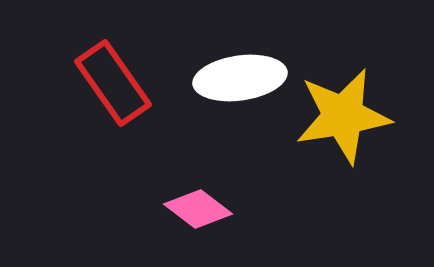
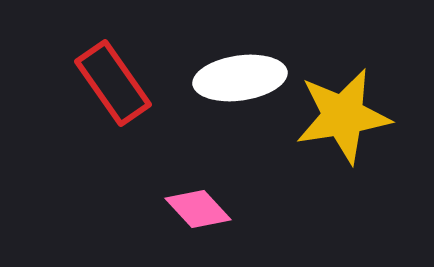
pink diamond: rotated 10 degrees clockwise
